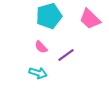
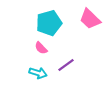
cyan pentagon: moved 7 px down
pink semicircle: moved 1 px down
purple line: moved 10 px down
